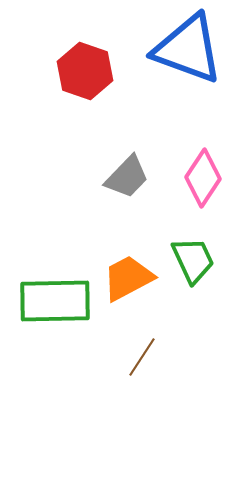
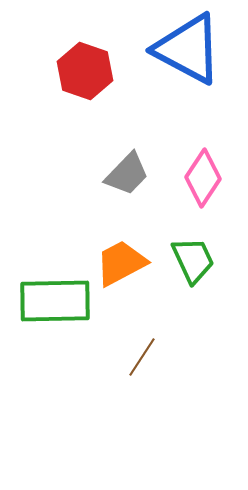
blue triangle: rotated 8 degrees clockwise
gray trapezoid: moved 3 px up
orange trapezoid: moved 7 px left, 15 px up
